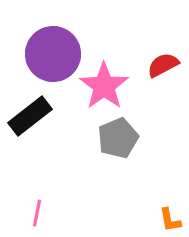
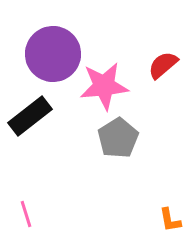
red semicircle: rotated 12 degrees counterclockwise
pink star: rotated 30 degrees clockwise
gray pentagon: rotated 9 degrees counterclockwise
pink line: moved 11 px left, 1 px down; rotated 28 degrees counterclockwise
